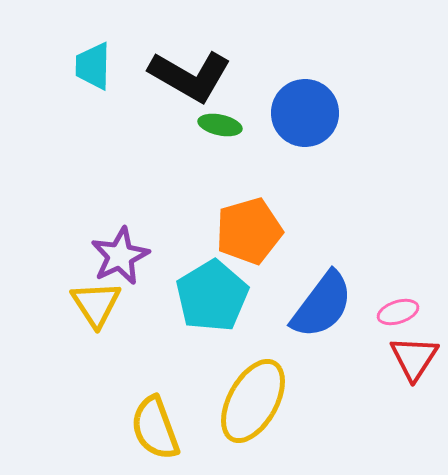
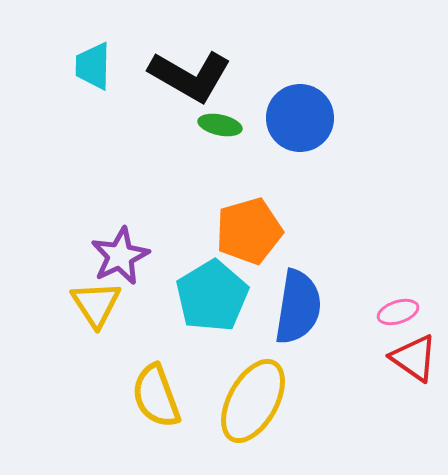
blue circle: moved 5 px left, 5 px down
blue semicircle: moved 24 px left, 2 px down; rotated 28 degrees counterclockwise
red triangle: rotated 28 degrees counterclockwise
yellow semicircle: moved 1 px right, 32 px up
